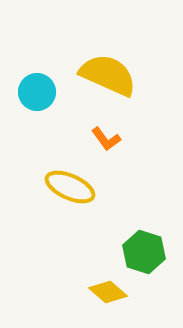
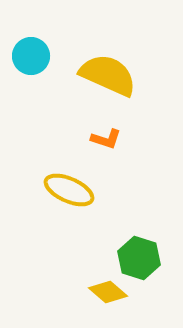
cyan circle: moved 6 px left, 36 px up
orange L-shape: rotated 36 degrees counterclockwise
yellow ellipse: moved 1 px left, 3 px down
green hexagon: moved 5 px left, 6 px down
